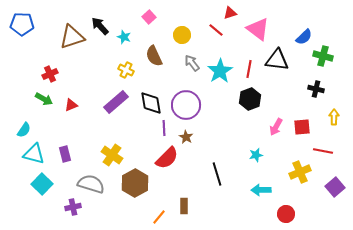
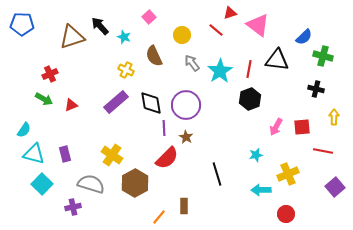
pink triangle at (258, 29): moved 4 px up
yellow cross at (300, 172): moved 12 px left, 2 px down
